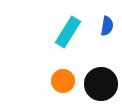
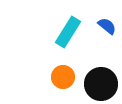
blue semicircle: rotated 60 degrees counterclockwise
orange circle: moved 4 px up
